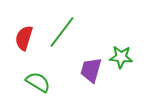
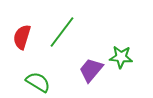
red semicircle: moved 2 px left, 1 px up
purple trapezoid: rotated 24 degrees clockwise
